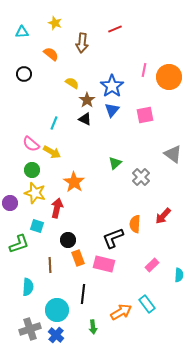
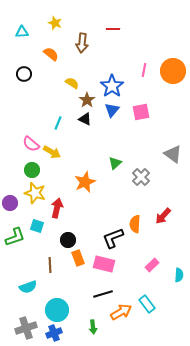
red line at (115, 29): moved 2 px left; rotated 24 degrees clockwise
orange circle at (169, 77): moved 4 px right, 6 px up
pink square at (145, 115): moved 4 px left, 3 px up
cyan line at (54, 123): moved 4 px right
orange star at (74, 182): moved 11 px right; rotated 15 degrees clockwise
green L-shape at (19, 244): moved 4 px left, 7 px up
cyan semicircle at (28, 287): rotated 66 degrees clockwise
black line at (83, 294): moved 20 px right; rotated 66 degrees clockwise
gray cross at (30, 329): moved 4 px left, 1 px up
blue cross at (56, 335): moved 2 px left, 2 px up; rotated 28 degrees clockwise
